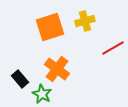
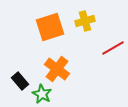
black rectangle: moved 2 px down
